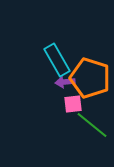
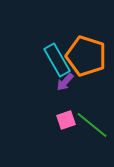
orange pentagon: moved 4 px left, 22 px up
purple arrow: rotated 42 degrees counterclockwise
pink square: moved 7 px left, 16 px down; rotated 12 degrees counterclockwise
